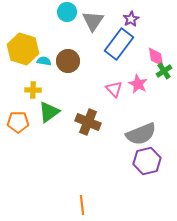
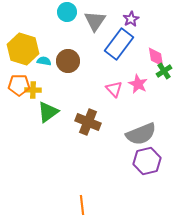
gray triangle: moved 2 px right
green triangle: moved 1 px left
orange pentagon: moved 1 px right, 37 px up
